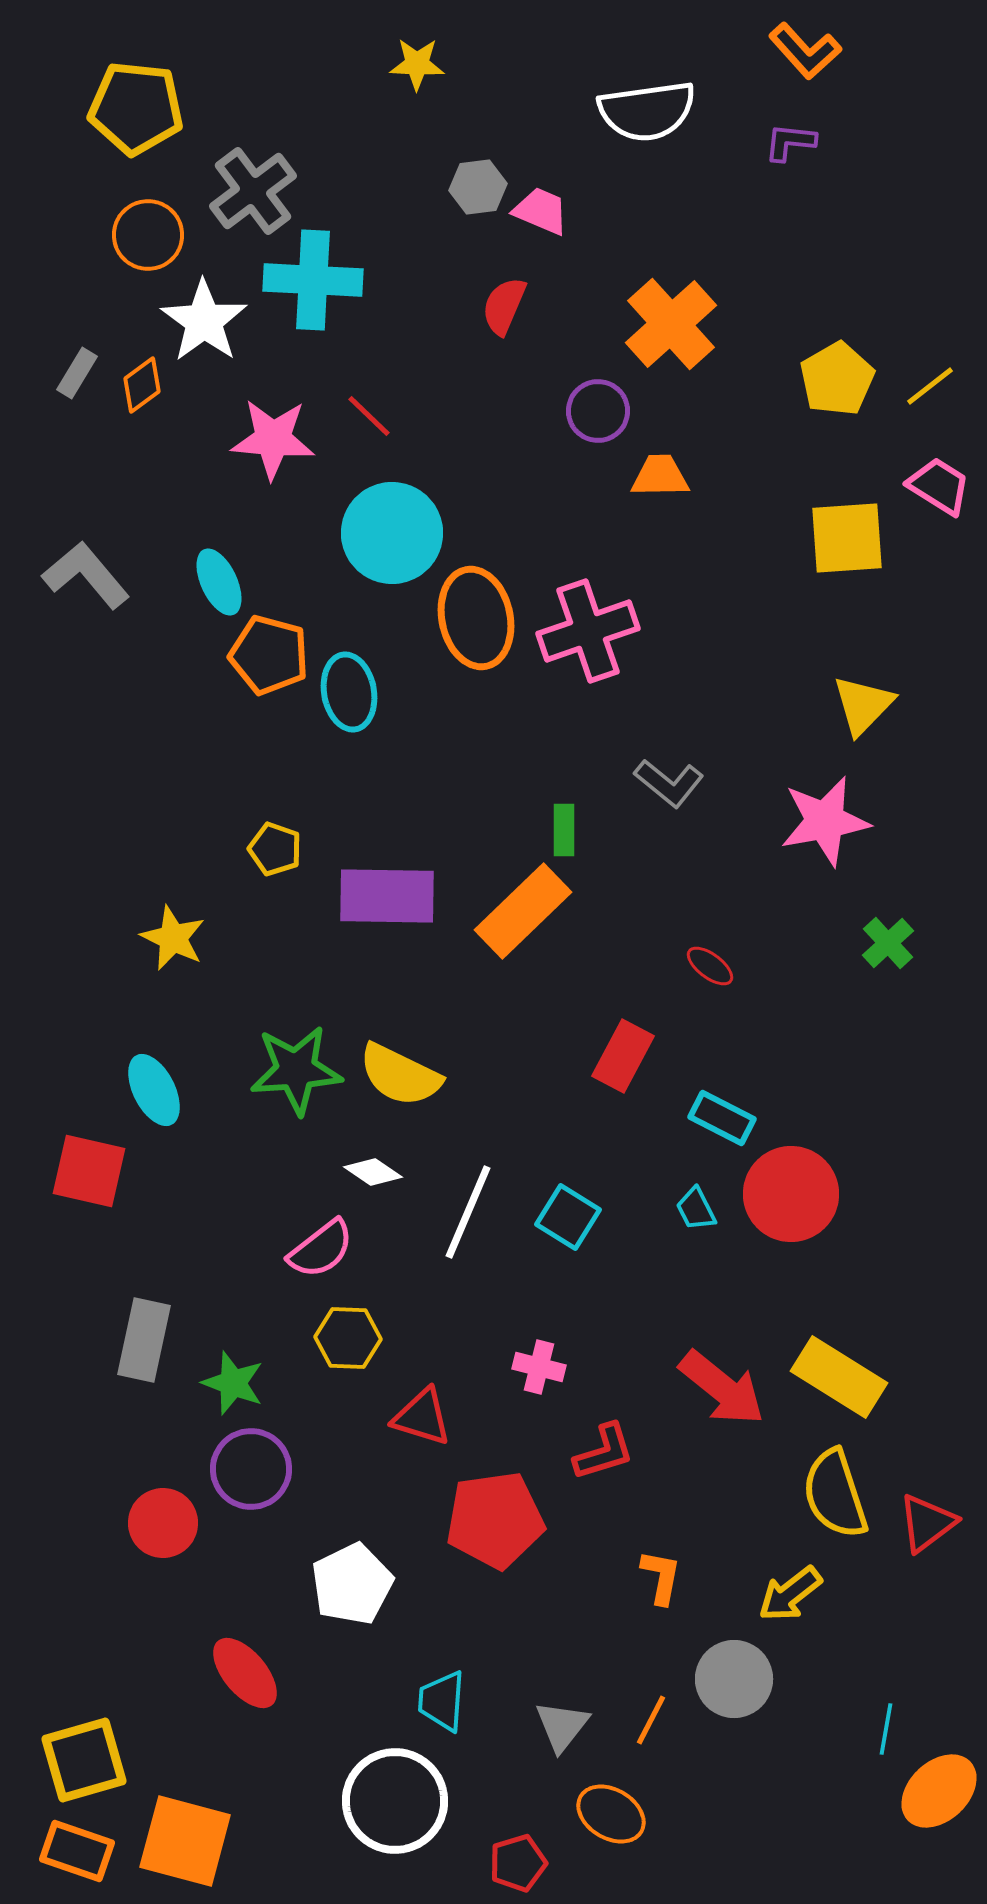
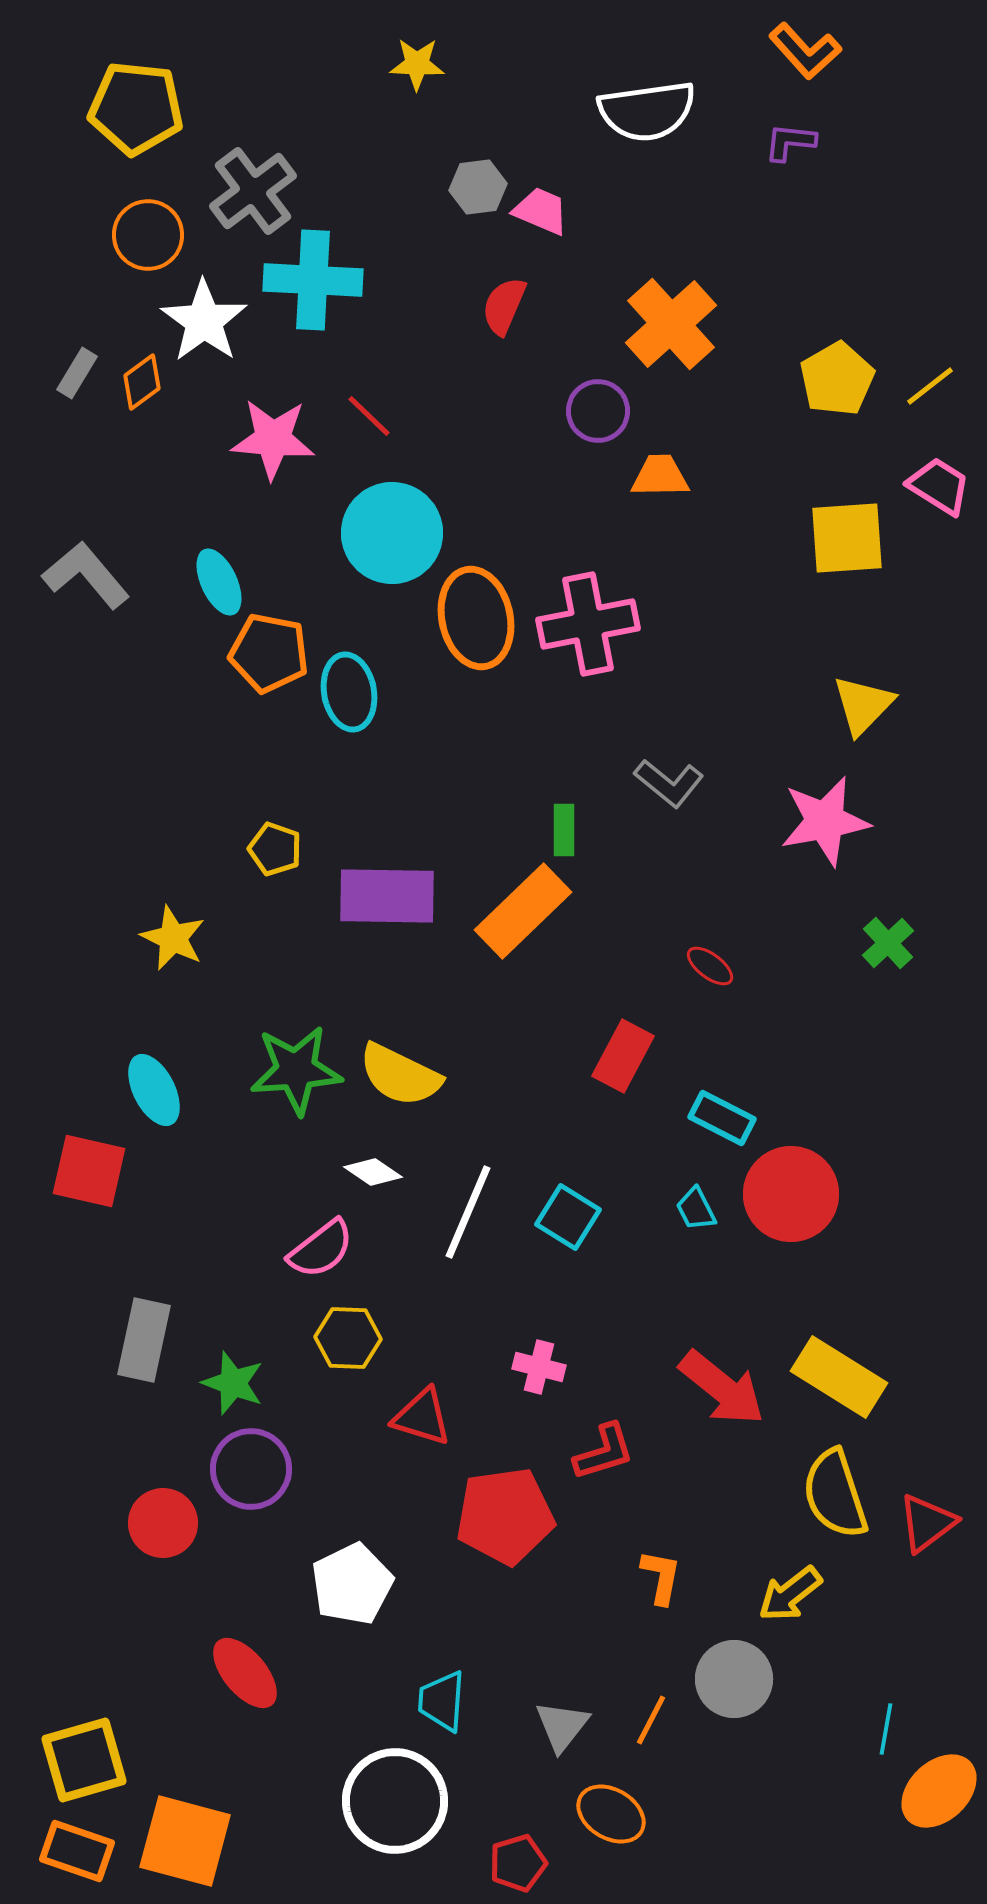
orange diamond at (142, 385): moved 3 px up
pink cross at (588, 631): moved 7 px up; rotated 8 degrees clockwise
orange pentagon at (269, 655): moved 2 px up; rotated 4 degrees counterclockwise
red pentagon at (495, 1520): moved 10 px right, 4 px up
